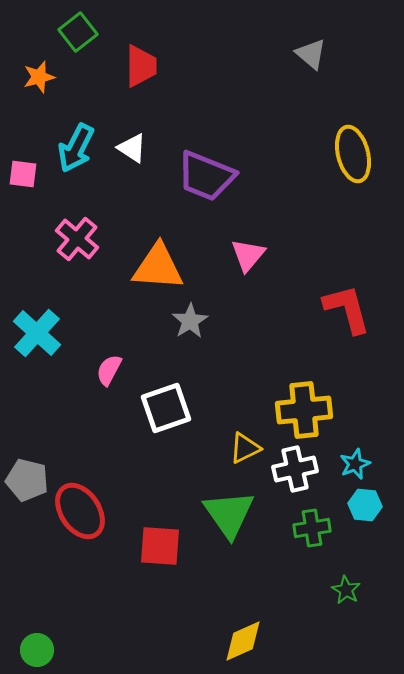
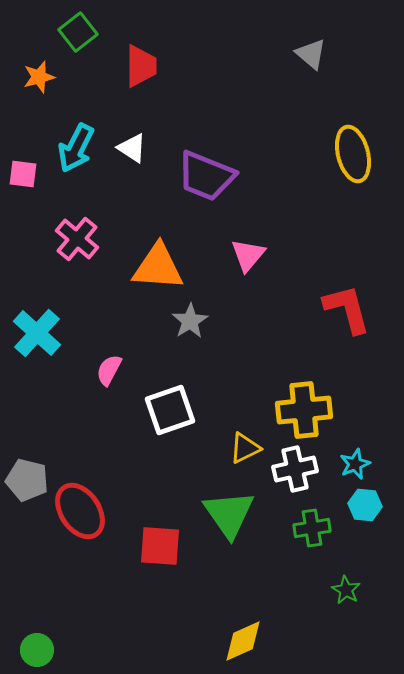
white square: moved 4 px right, 2 px down
